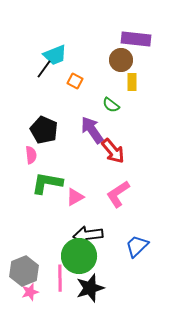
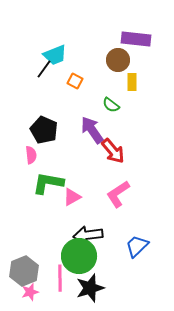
brown circle: moved 3 px left
green L-shape: moved 1 px right
pink triangle: moved 3 px left
